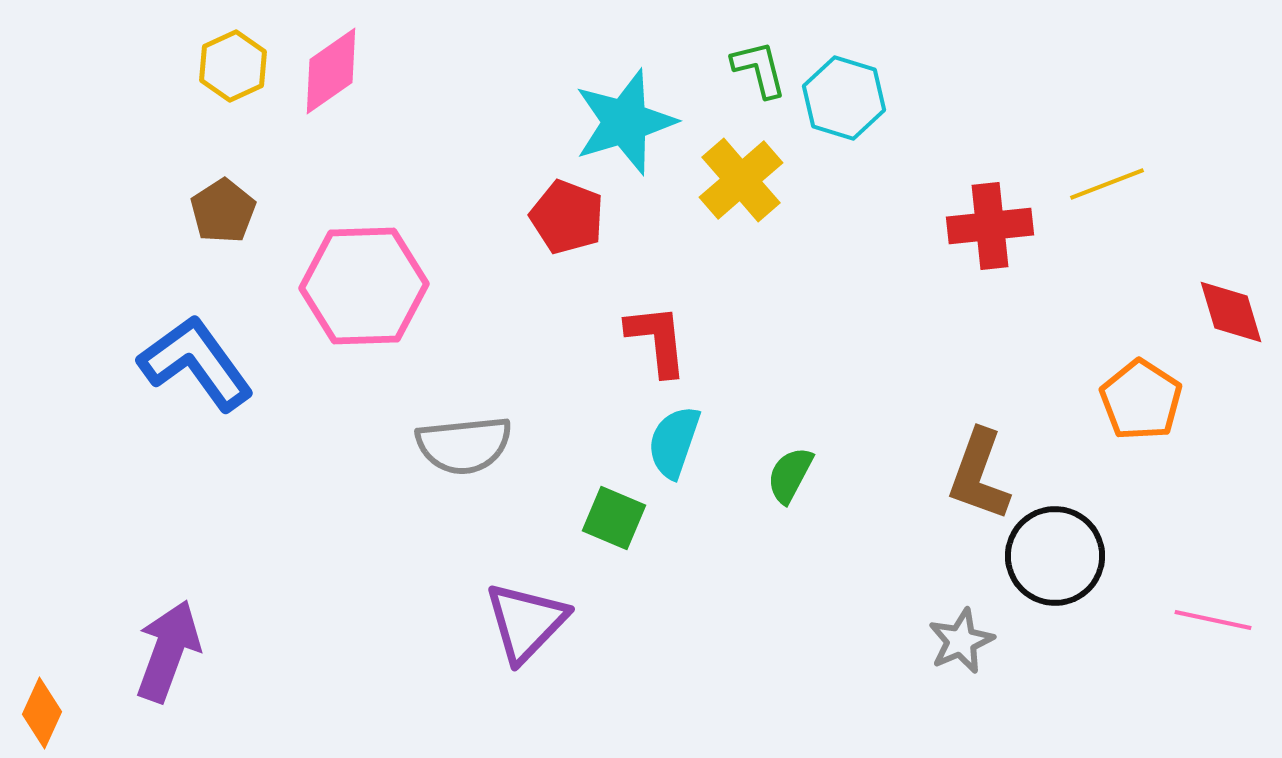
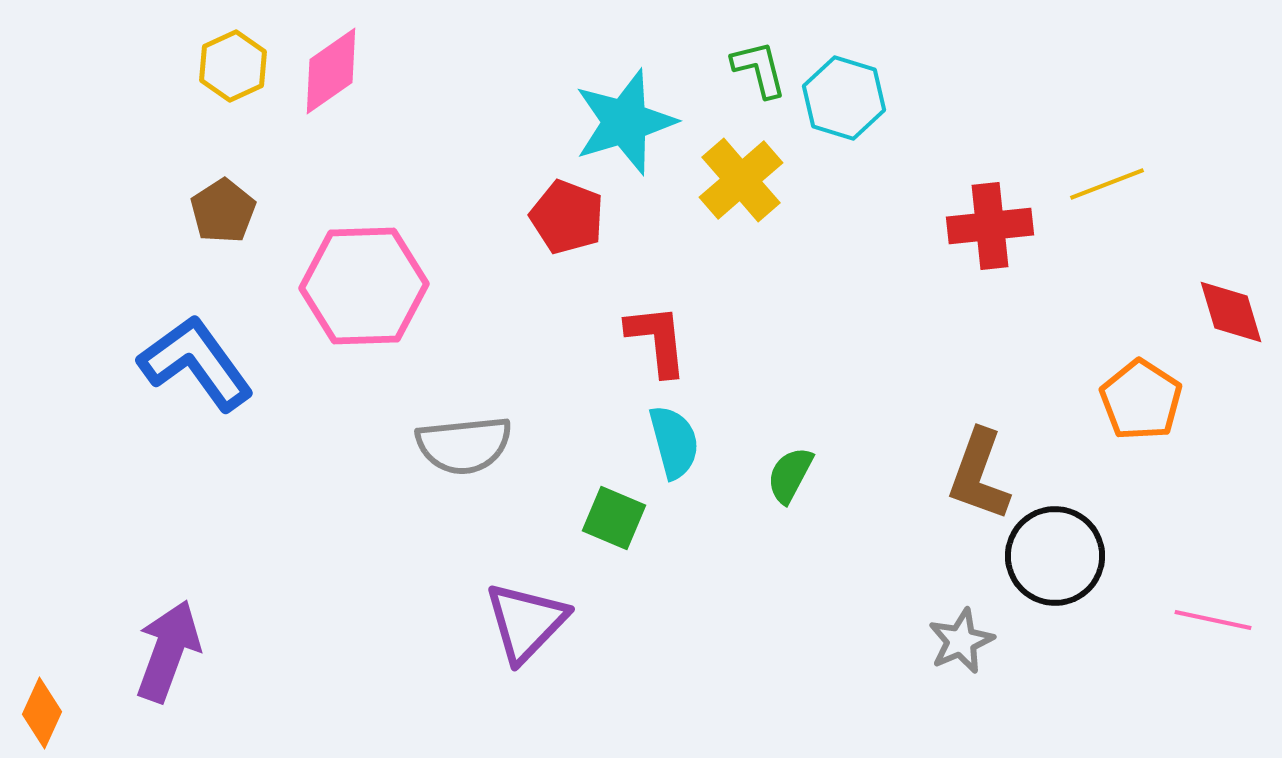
cyan semicircle: rotated 146 degrees clockwise
